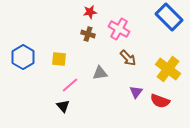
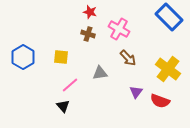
red star: rotated 24 degrees clockwise
yellow square: moved 2 px right, 2 px up
